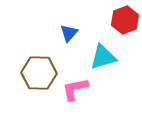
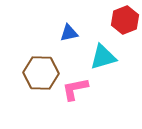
blue triangle: rotated 36 degrees clockwise
brown hexagon: moved 2 px right
